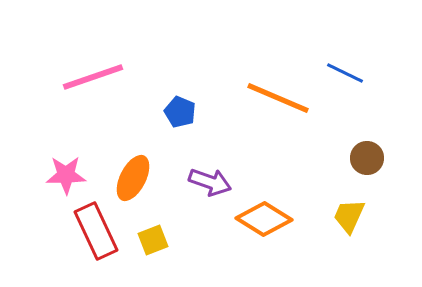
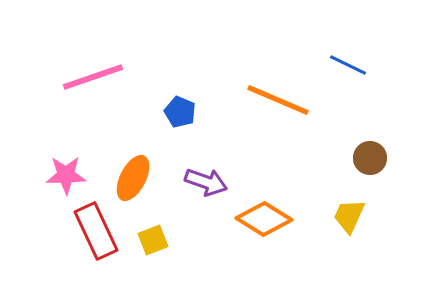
blue line: moved 3 px right, 8 px up
orange line: moved 2 px down
brown circle: moved 3 px right
purple arrow: moved 4 px left
